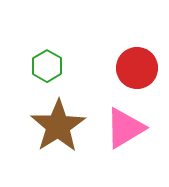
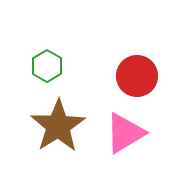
red circle: moved 8 px down
pink triangle: moved 5 px down
